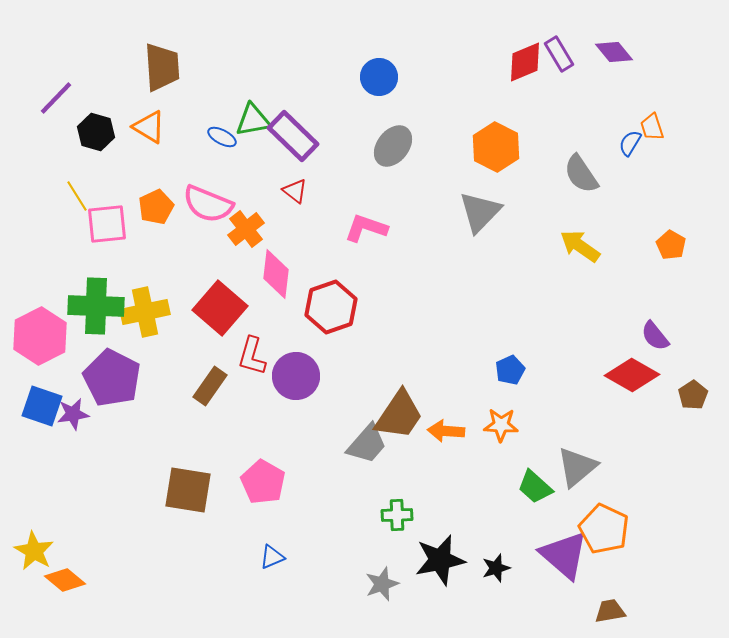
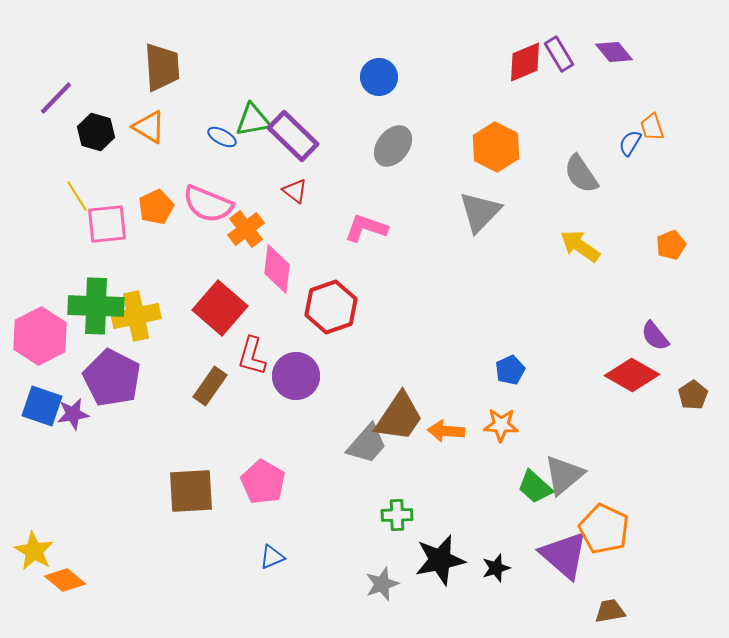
orange pentagon at (671, 245): rotated 20 degrees clockwise
pink diamond at (276, 274): moved 1 px right, 5 px up
yellow cross at (145, 312): moved 9 px left, 4 px down
brown trapezoid at (399, 415): moved 2 px down
gray triangle at (577, 467): moved 13 px left, 8 px down
brown square at (188, 490): moved 3 px right, 1 px down; rotated 12 degrees counterclockwise
